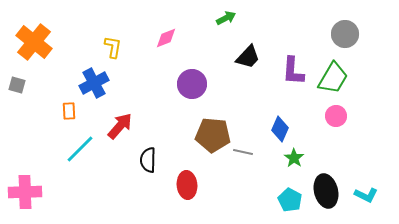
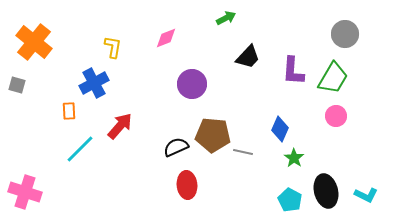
black semicircle: moved 28 px right, 13 px up; rotated 65 degrees clockwise
pink cross: rotated 20 degrees clockwise
